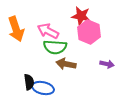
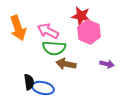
orange arrow: moved 2 px right, 1 px up
green semicircle: moved 1 px left, 1 px down
